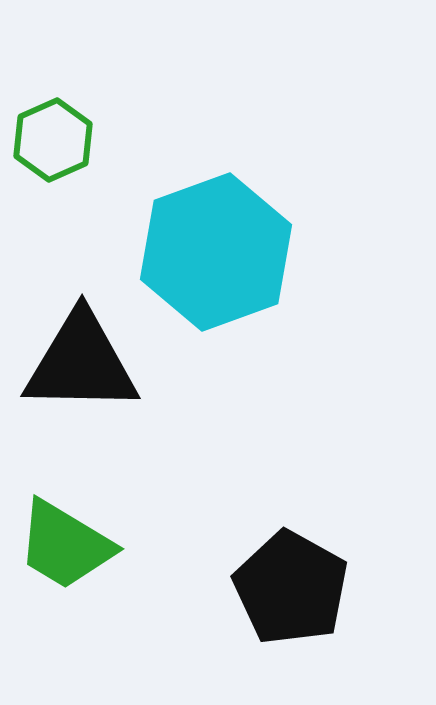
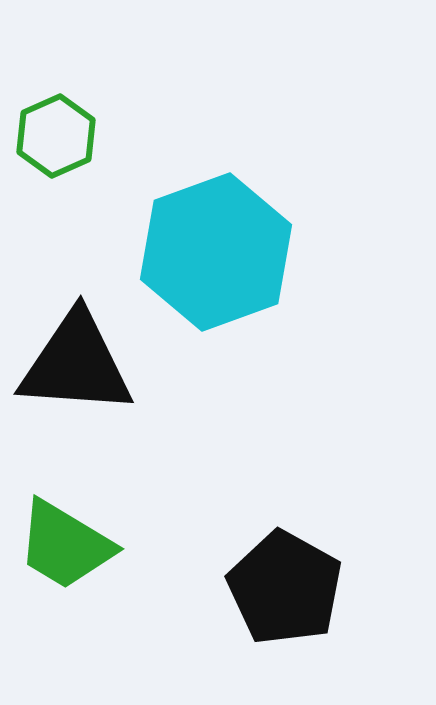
green hexagon: moved 3 px right, 4 px up
black triangle: moved 5 px left, 1 px down; rotated 3 degrees clockwise
black pentagon: moved 6 px left
